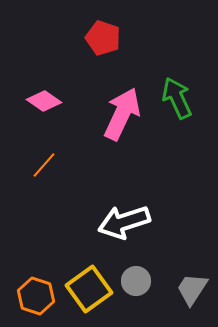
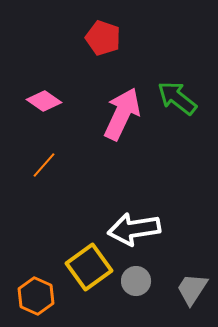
green arrow: rotated 27 degrees counterclockwise
white arrow: moved 10 px right, 7 px down; rotated 9 degrees clockwise
yellow square: moved 22 px up
orange hexagon: rotated 6 degrees clockwise
